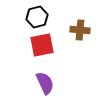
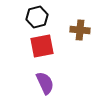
red square: moved 1 px down
